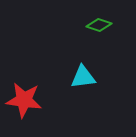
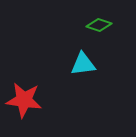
cyan triangle: moved 13 px up
